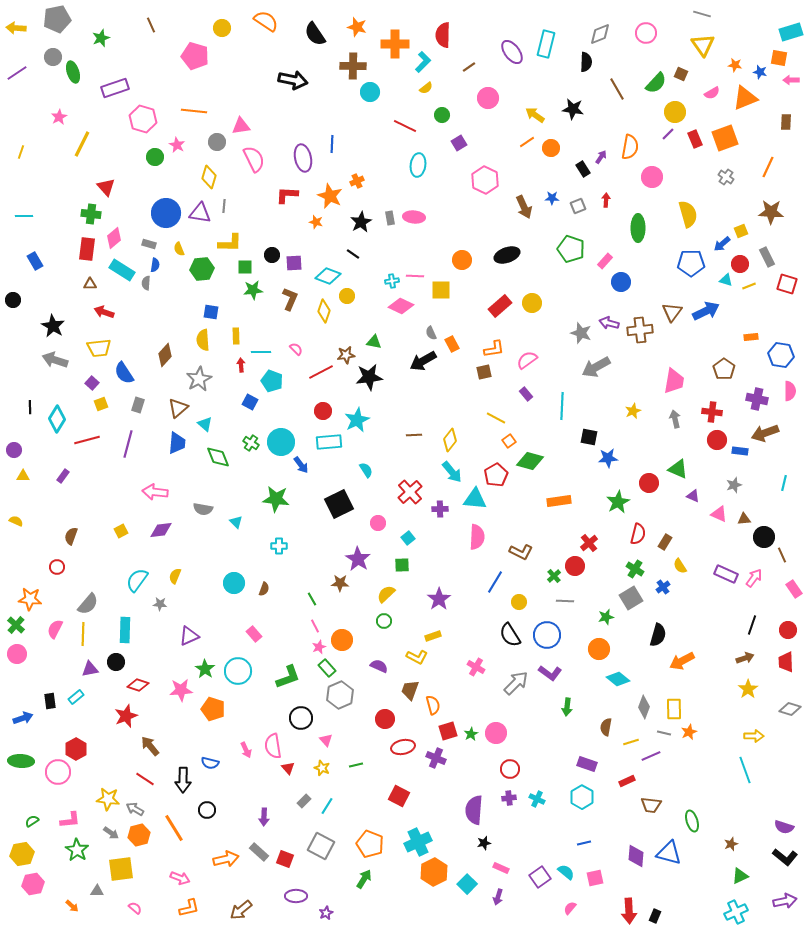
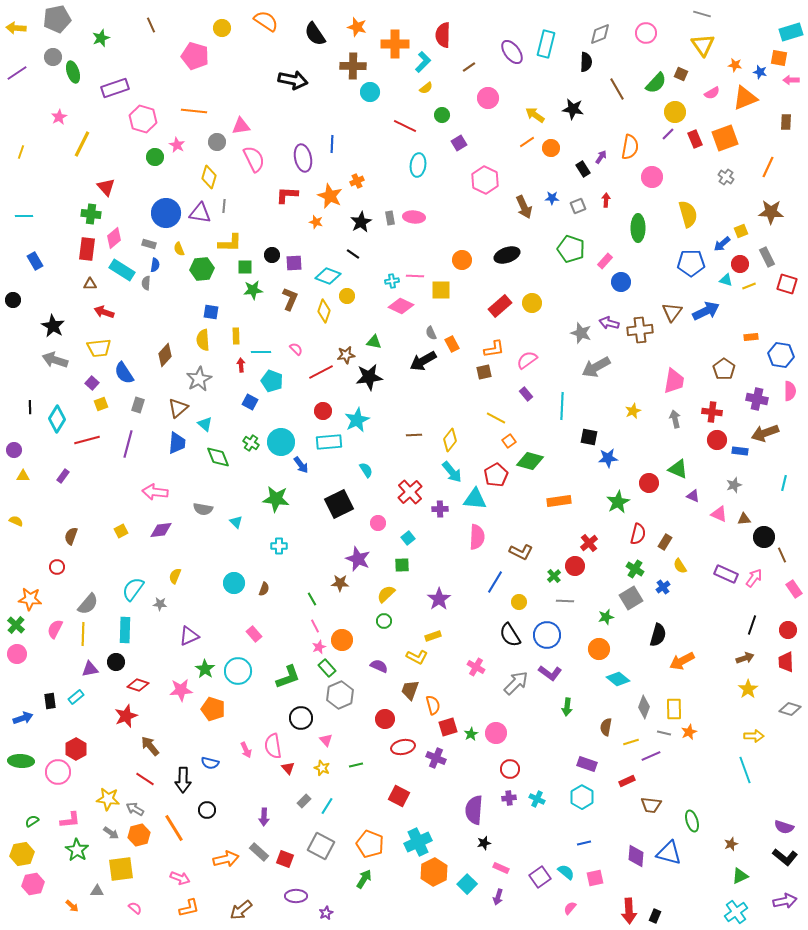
purple star at (358, 559): rotated 10 degrees counterclockwise
cyan semicircle at (137, 580): moved 4 px left, 9 px down
red square at (448, 731): moved 4 px up
cyan cross at (736, 912): rotated 10 degrees counterclockwise
